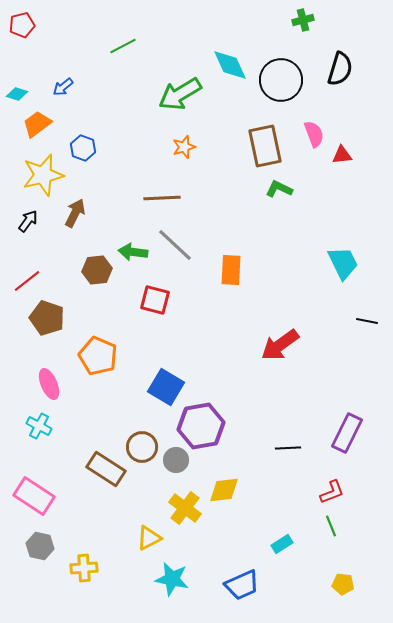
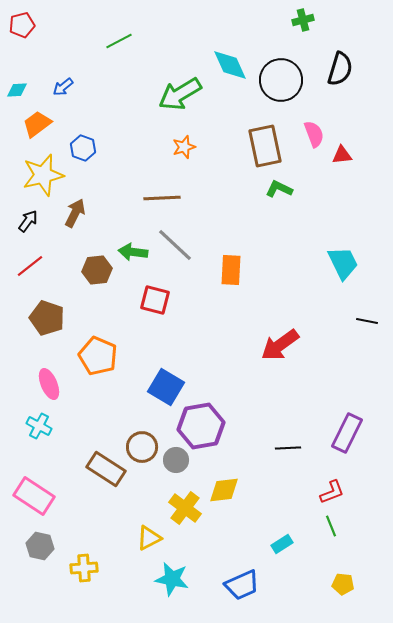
green line at (123, 46): moved 4 px left, 5 px up
cyan diamond at (17, 94): moved 4 px up; rotated 20 degrees counterclockwise
red line at (27, 281): moved 3 px right, 15 px up
